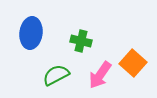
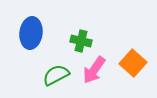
pink arrow: moved 6 px left, 5 px up
